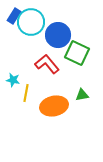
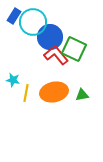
cyan circle: moved 2 px right
blue circle: moved 8 px left, 2 px down
green square: moved 3 px left, 4 px up
red L-shape: moved 9 px right, 9 px up
orange ellipse: moved 14 px up
